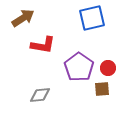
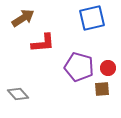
red L-shape: moved 2 px up; rotated 15 degrees counterclockwise
purple pentagon: rotated 20 degrees counterclockwise
gray diamond: moved 22 px left, 1 px up; rotated 55 degrees clockwise
